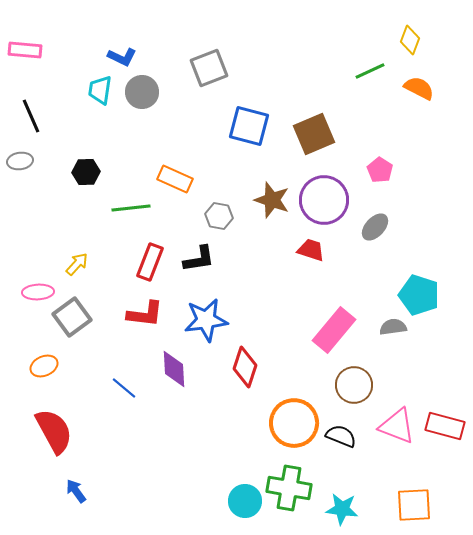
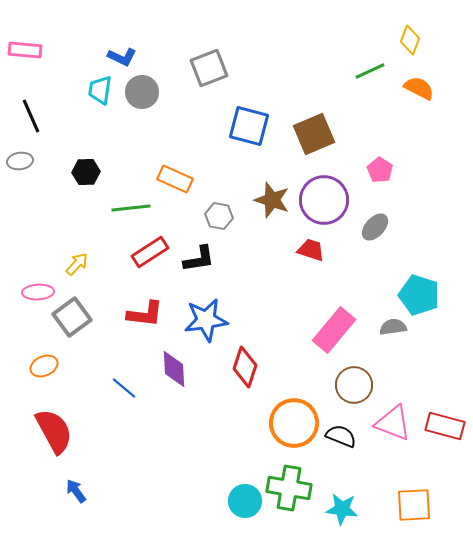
red rectangle at (150, 262): moved 10 px up; rotated 36 degrees clockwise
pink triangle at (397, 426): moved 4 px left, 3 px up
